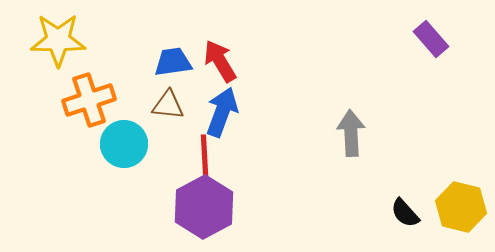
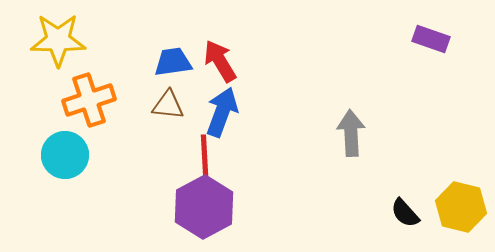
purple rectangle: rotated 30 degrees counterclockwise
cyan circle: moved 59 px left, 11 px down
